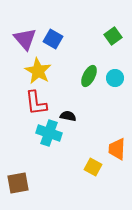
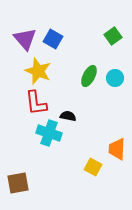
yellow star: rotated 8 degrees counterclockwise
